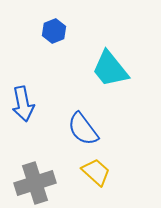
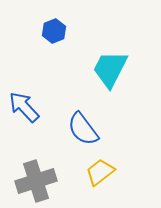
cyan trapezoid: rotated 66 degrees clockwise
blue arrow: moved 1 px right, 3 px down; rotated 148 degrees clockwise
yellow trapezoid: moved 4 px right; rotated 80 degrees counterclockwise
gray cross: moved 1 px right, 2 px up
